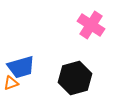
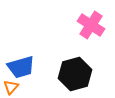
black hexagon: moved 4 px up
orange triangle: moved 4 px down; rotated 28 degrees counterclockwise
